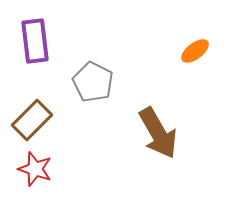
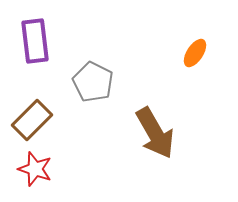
orange ellipse: moved 2 px down; rotated 20 degrees counterclockwise
brown arrow: moved 3 px left
